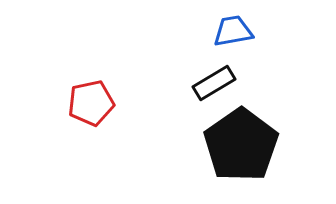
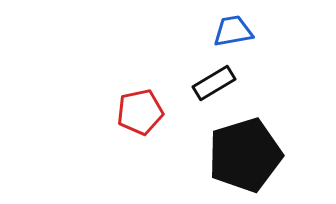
red pentagon: moved 49 px right, 9 px down
black pentagon: moved 4 px right, 10 px down; rotated 18 degrees clockwise
